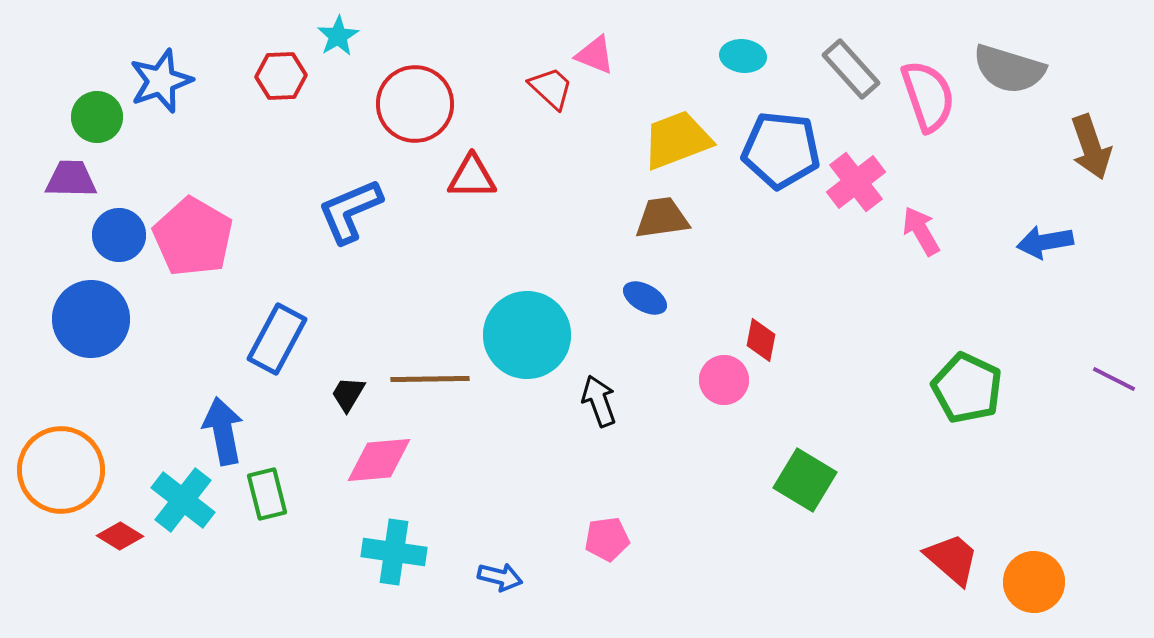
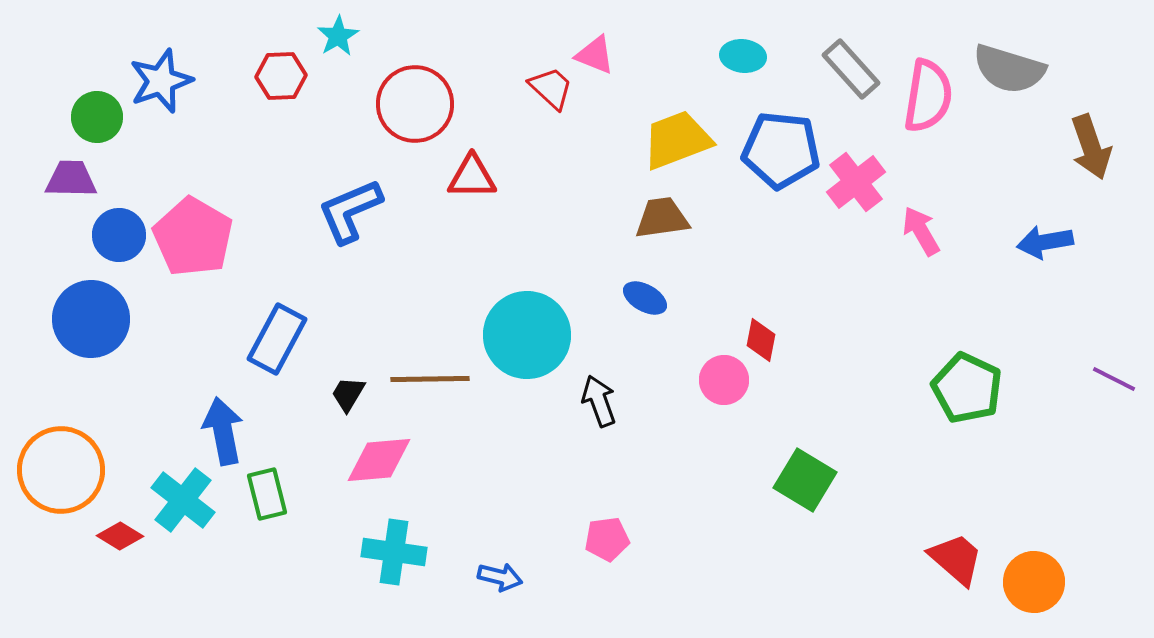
pink semicircle at (928, 96): rotated 28 degrees clockwise
red trapezoid at (952, 559): moved 4 px right
